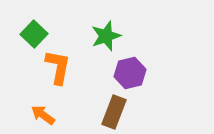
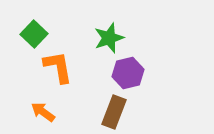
green star: moved 3 px right, 2 px down
orange L-shape: rotated 21 degrees counterclockwise
purple hexagon: moved 2 px left
orange arrow: moved 3 px up
